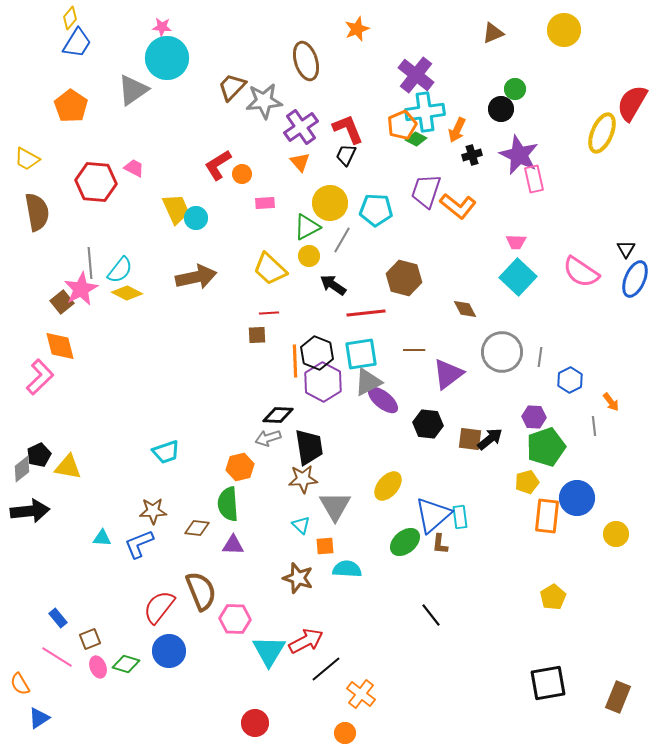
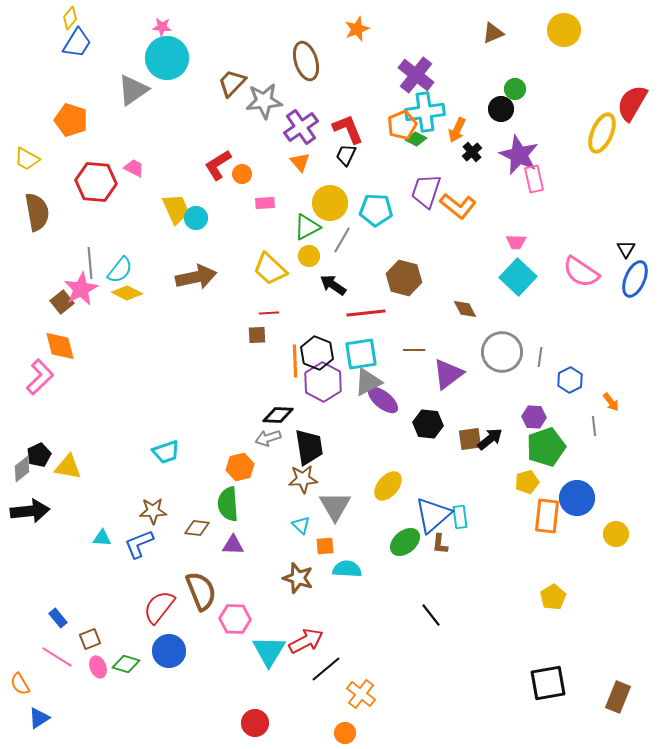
brown trapezoid at (232, 87): moved 4 px up
orange pentagon at (71, 106): moved 14 px down; rotated 16 degrees counterclockwise
black cross at (472, 155): moved 3 px up; rotated 24 degrees counterclockwise
brown square at (470, 439): rotated 15 degrees counterclockwise
